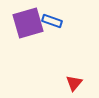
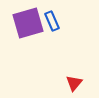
blue rectangle: rotated 48 degrees clockwise
